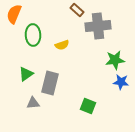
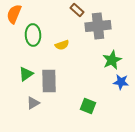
green star: moved 3 px left; rotated 18 degrees counterclockwise
gray rectangle: moved 1 px left, 2 px up; rotated 15 degrees counterclockwise
gray triangle: rotated 24 degrees counterclockwise
